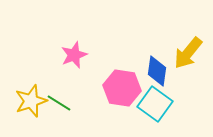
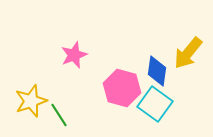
pink hexagon: rotated 6 degrees clockwise
green line: moved 12 px down; rotated 25 degrees clockwise
